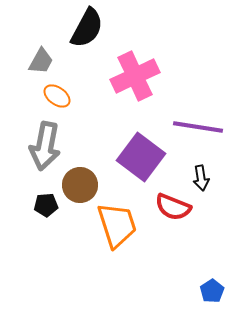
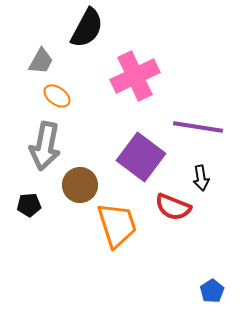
black pentagon: moved 17 px left
